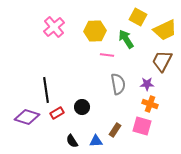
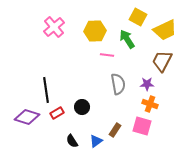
green arrow: moved 1 px right
blue triangle: rotated 32 degrees counterclockwise
